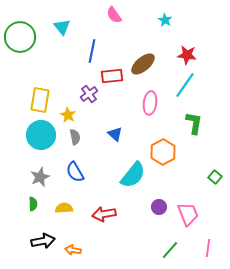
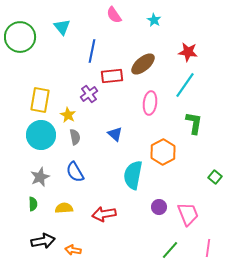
cyan star: moved 11 px left
red star: moved 1 px right, 3 px up
cyan semicircle: rotated 152 degrees clockwise
